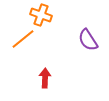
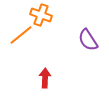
orange line: moved 2 px left, 4 px up
